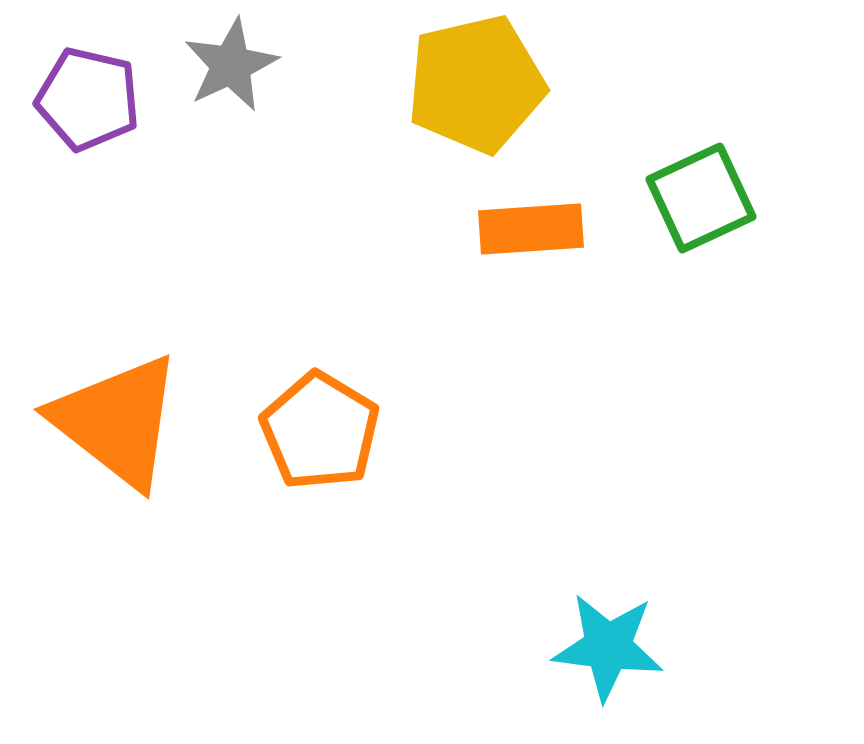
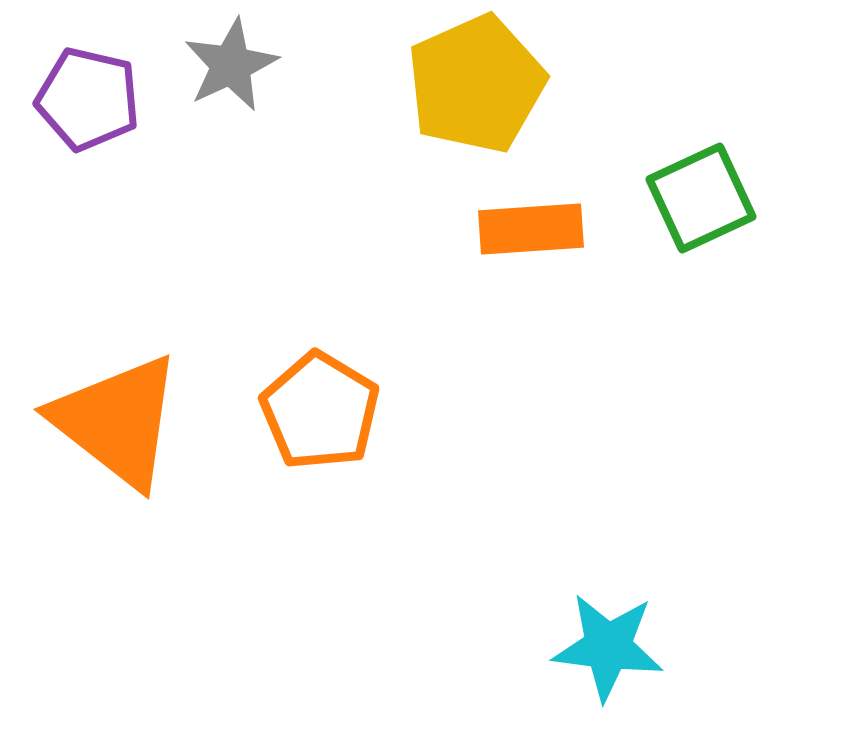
yellow pentagon: rotated 11 degrees counterclockwise
orange pentagon: moved 20 px up
